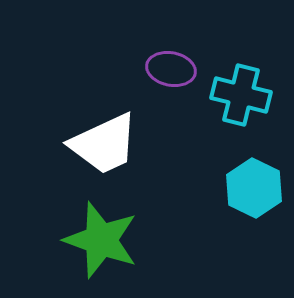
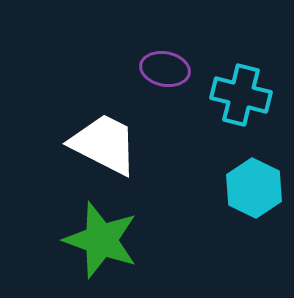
purple ellipse: moved 6 px left
white trapezoid: rotated 128 degrees counterclockwise
